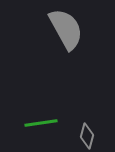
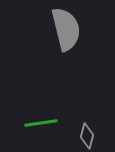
gray semicircle: rotated 15 degrees clockwise
